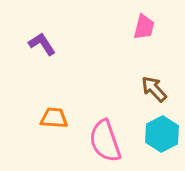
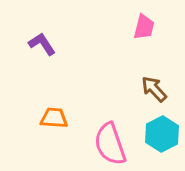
pink semicircle: moved 5 px right, 3 px down
